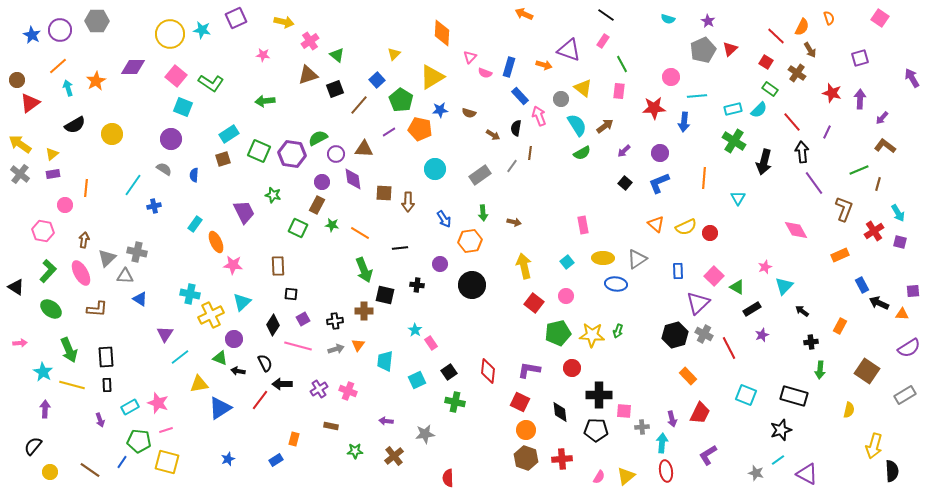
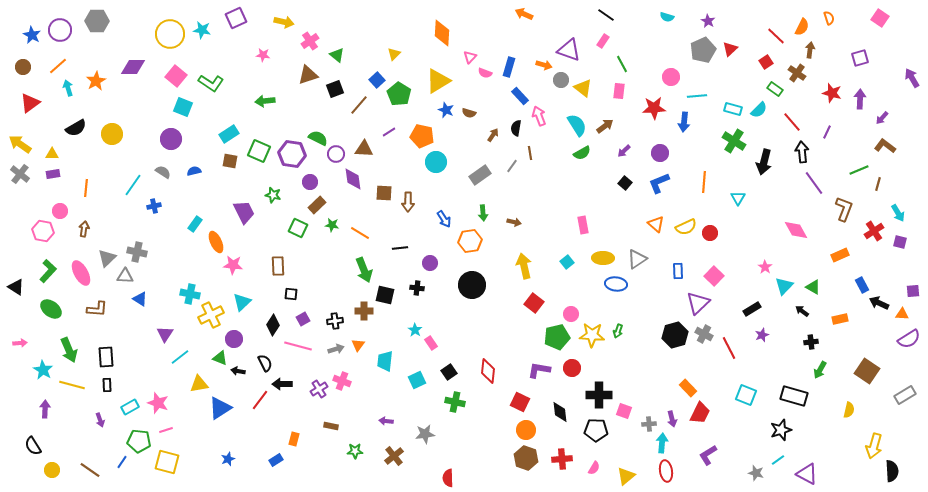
cyan semicircle at (668, 19): moved 1 px left, 2 px up
brown arrow at (810, 50): rotated 140 degrees counterclockwise
red square at (766, 62): rotated 24 degrees clockwise
yellow triangle at (432, 77): moved 6 px right, 4 px down
brown circle at (17, 80): moved 6 px right, 13 px up
green rectangle at (770, 89): moved 5 px right
gray circle at (561, 99): moved 19 px up
green pentagon at (401, 100): moved 2 px left, 6 px up
cyan rectangle at (733, 109): rotated 30 degrees clockwise
blue star at (440, 110): moved 6 px right; rotated 28 degrees clockwise
black semicircle at (75, 125): moved 1 px right, 3 px down
orange pentagon at (420, 129): moved 2 px right, 7 px down
brown arrow at (493, 135): rotated 88 degrees counterclockwise
green semicircle at (318, 138): rotated 54 degrees clockwise
brown line at (530, 153): rotated 16 degrees counterclockwise
yellow triangle at (52, 154): rotated 40 degrees clockwise
brown square at (223, 159): moved 7 px right, 2 px down; rotated 28 degrees clockwise
gray semicircle at (164, 169): moved 1 px left, 3 px down
cyan circle at (435, 169): moved 1 px right, 7 px up
blue semicircle at (194, 175): moved 4 px up; rotated 72 degrees clockwise
orange line at (704, 178): moved 4 px down
purple circle at (322, 182): moved 12 px left
pink circle at (65, 205): moved 5 px left, 6 px down
brown rectangle at (317, 205): rotated 18 degrees clockwise
brown arrow at (84, 240): moved 11 px up
purple circle at (440, 264): moved 10 px left, 1 px up
pink star at (765, 267): rotated 16 degrees counterclockwise
black cross at (417, 285): moved 3 px down
green triangle at (737, 287): moved 76 px right
pink circle at (566, 296): moved 5 px right, 18 px down
orange rectangle at (840, 326): moved 7 px up; rotated 49 degrees clockwise
green pentagon at (558, 333): moved 1 px left, 4 px down
purple semicircle at (909, 348): moved 9 px up
purple L-shape at (529, 370): moved 10 px right
green arrow at (820, 370): rotated 24 degrees clockwise
cyan star at (43, 372): moved 2 px up
orange rectangle at (688, 376): moved 12 px down
pink cross at (348, 391): moved 6 px left, 10 px up
pink square at (624, 411): rotated 14 degrees clockwise
gray cross at (642, 427): moved 7 px right, 3 px up
black semicircle at (33, 446): rotated 72 degrees counterclockwise
yellow circle at (50, 472): moved 2 px right, 2 px up
pink semicircle at (599, 477): moved 5 px left, 9 px up
